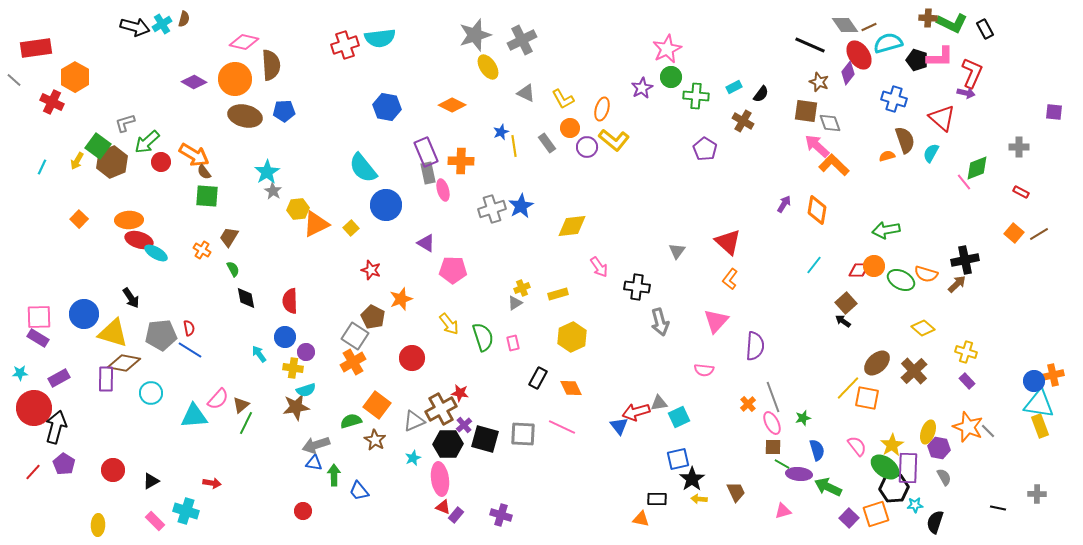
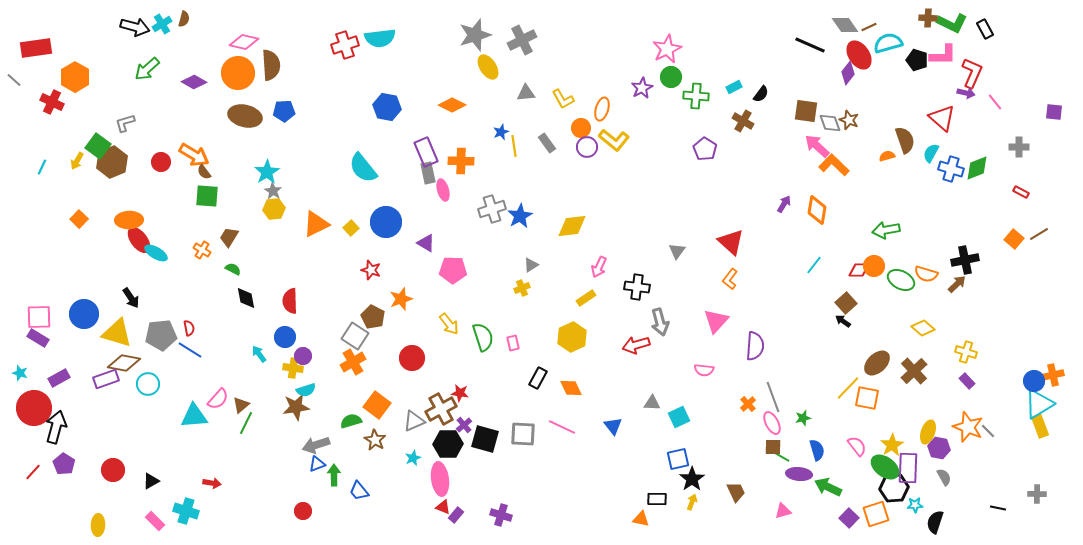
pink L-shape at (940, 57): moved 3 px right, 2 px up
orange circle at (235, 79): moved 3 px right, 6 px up
brown star at (819, 82): moved 30 px right, 38 px down
gray triangle at (526, 93): rotated 30 degrees counterclockwise
blue cross at (894, 99): moved 57 px right, 70 px down
orange circle at (570, 128): moved 11 px right
green arrow at (147, 142): moved 73 px up
pink line at (964, 182): moved 31 px right, 80 px up
blue circle at (386, 205): moved 17 px down
blue star at (521, 206): moved 1 px left, 10 px down
yellow hexagon at (298, 209): moved 24 px left
orange square at (1014, 233): moved 6 px down
red ellipse at (139, 240): rotated 36 degrees clockwise
red triangle at (728, 242): moved 3 px right
pink arrow at (599, 267): rotated 60 degrees clockwise
green semicircle at (233, 269): rotated 35 degrees counterclockwise
yellow rectangle at (558, 294): moved 28 px right, 4 px down; rotated 18 degrees counterclockwise
gray triangle at (515, 303): moved 16 px right, 38 px up
yellow triangle at (113, 333): moved 4 px right
purple circle at (306, 352): moved 3 px left, 4 px down
cyan star at (20, 373): rotated 21 degrees clockwise
purple rectangle at (106, 379): rotated 70 degrees clockwise
cyan circle at (151, 393): moved 3 px left, 9 px up
gray triangle at (659, 403): moved 7 px left; rotated 12 degrees clockwise
cyan triangle at (1039, 404): rotated 40 degrees counterclockwise
red arrow at (636, 412): moved 67 px up
blue triangle at (619, 426): moved 6 px left
blue triangle at (314, 463): moved 3 px right, 1 px down; rotated 30 degrees counterclockwise
green line at (782, 464): moved 7 px up
yellow arrow at (699, 499): moved 7 px left, 3 px down; rotated 105 degrees clockwise
